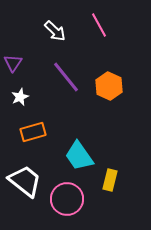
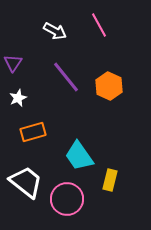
white arrow: rotated 15 degrees counterclockwise
white star: moved 2 px left, 1 px down
white trapezoid: moved 1 px right, 1 px down
